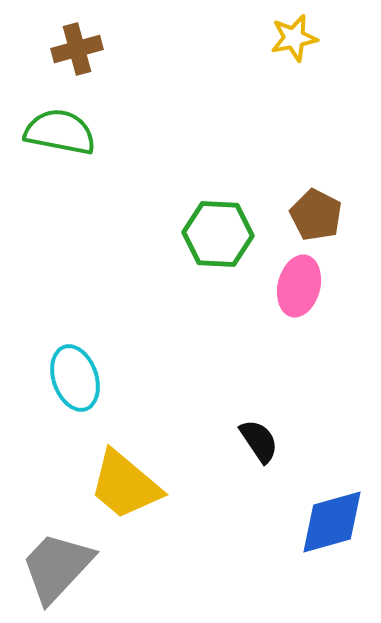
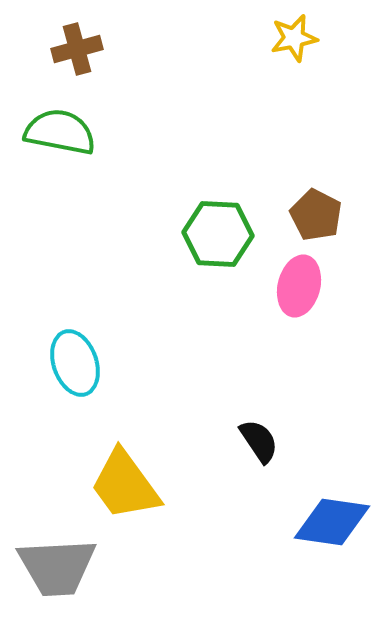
cyan ellipse: moved 15 px up
yellow trapezoid: rotated 14 degrees clockwise
blue diamond: rotated 24 degrees clockwise
gray trapezoid: rotated 136 degrees counterclockwise
